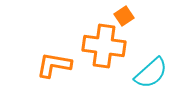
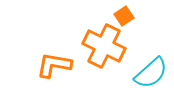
orange cross: rotated 18 degrees clockwise
